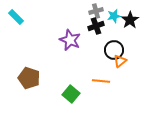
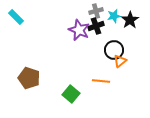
purple star: moved 9 px right, 10 px up
